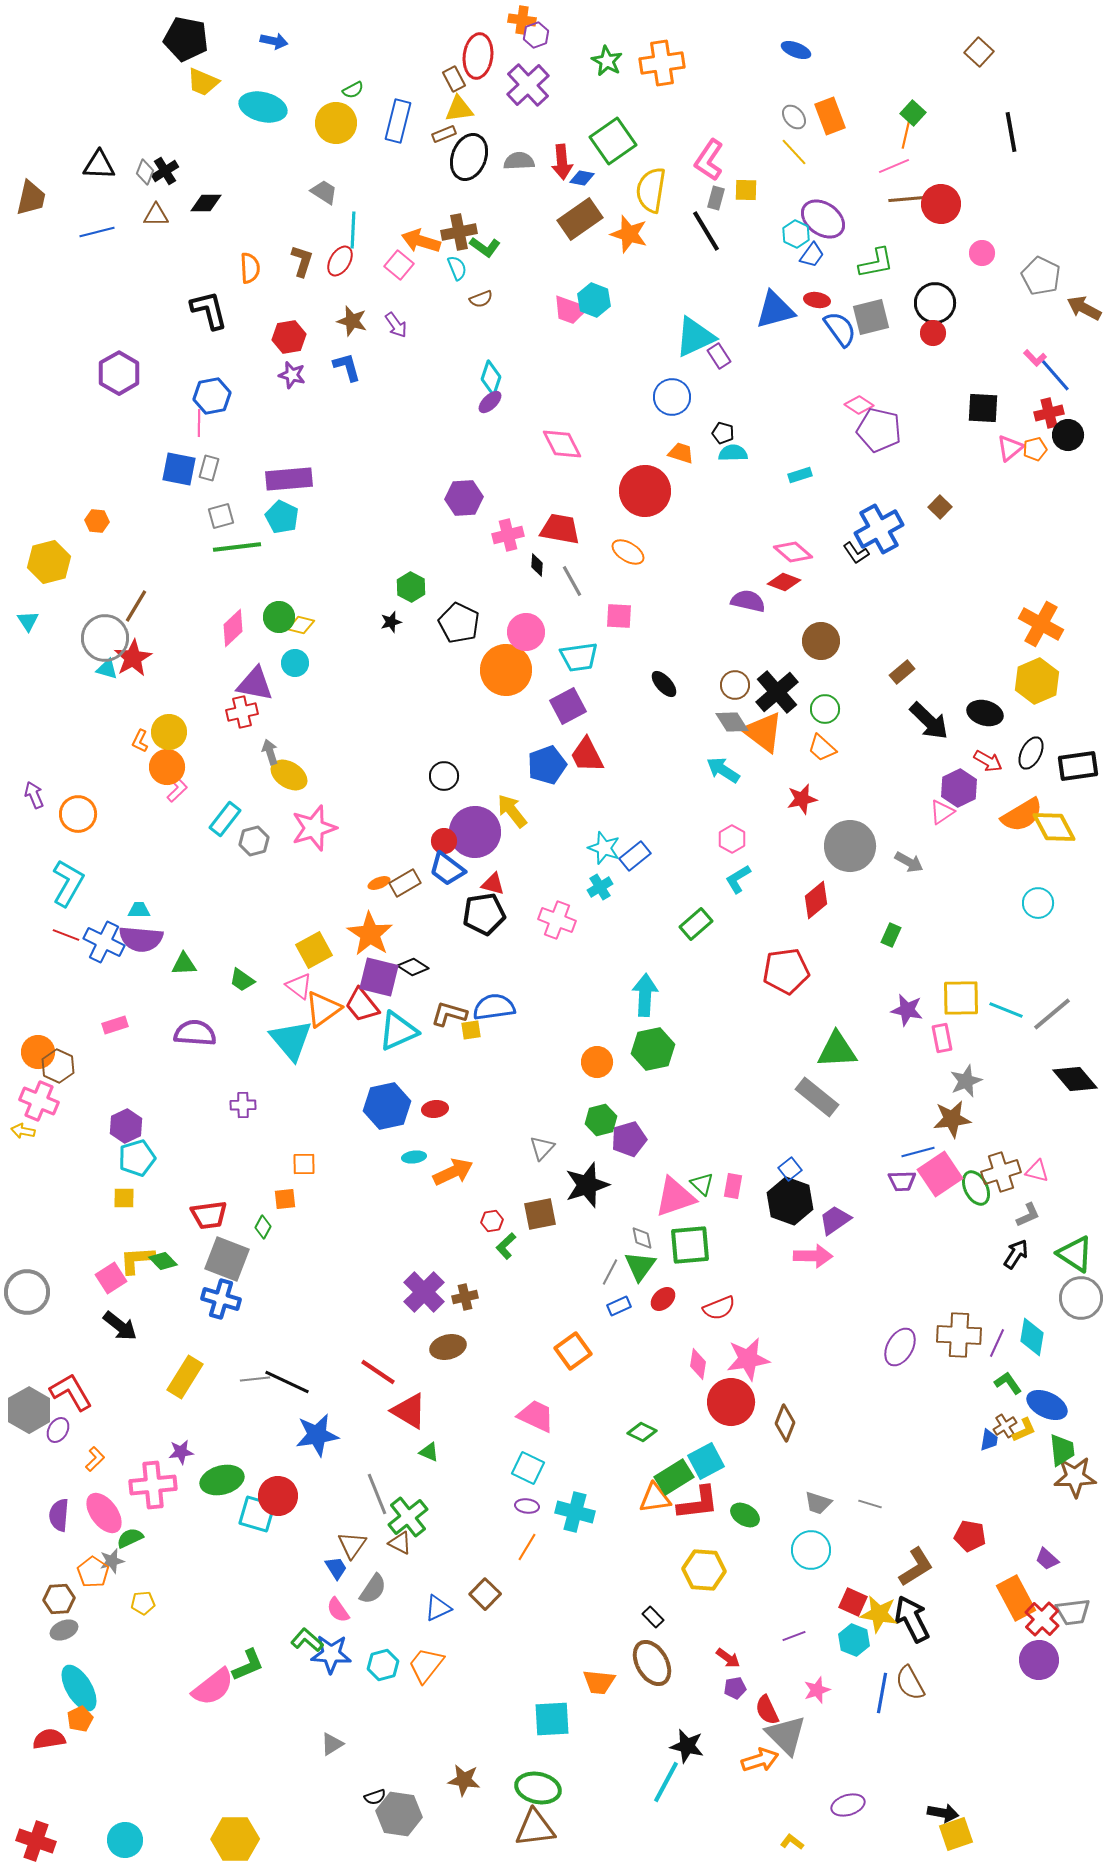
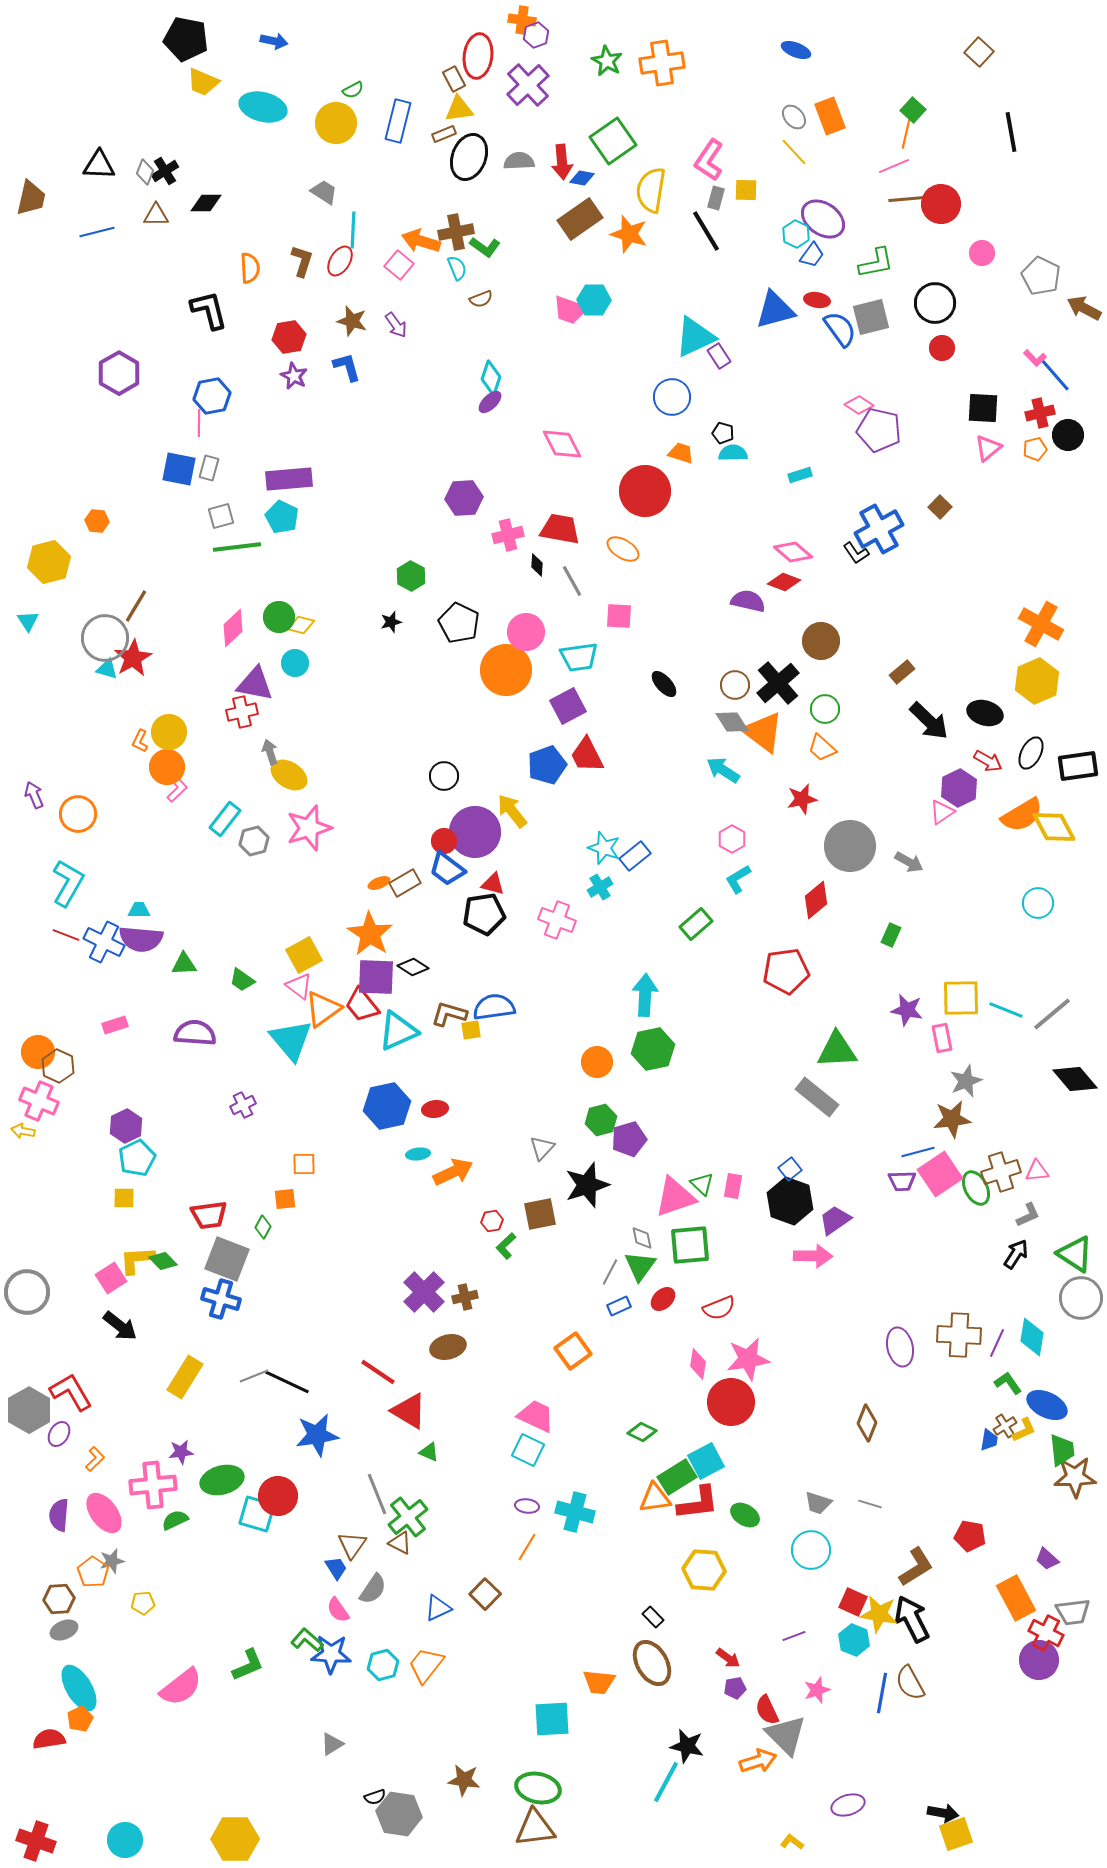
green square at (913, 113): moved 3 px up
brown cross at (459, 232): moved 3 px left
cyan hexagon at (594, 300): rotated 20 degrees counterclockwise
red circle at (933, 333): moved 9 px right, 15 px down
purple star at (292, 375): moved 2 px right, 1 px down; rotated 12 degrees clockwise
red cross at (1049, 413): moved 9 px left
pink triangle at (1010, 448): moved 22 px left
orange ellipse at (628, 552): moved 5 px left, 3 px up
green hexagon at (411, 587): moved 11 px up
black cross at (777, 692): moved 1 px right, 9 px up
pink star at (314, 828): moved 5 px left
yellow square at (314, 950): moved 10 px left, 5 px down
purple square at (379, 977): moved 3 px left; rotated 12 degrees counterclockwise
purple cross at (243, 1105): rotated 25 degrees counterclockwise
cyan ellipse at (414, 1157): moved 4 px right, 3 px up
cyan pentagon at (137, 1158): rotated 9 degrees counterclockwise
pink triangle at (1037, 1171): rotated 20 degrees counterclockwise
purple ellipse at (900, 1347): rotated 42 degrees counterclockwise
gray line at (255, 1379): moved 1 px left, 3 px up; rotated 16 degrees counterclockwise
brown diamond at (785, 1423): moved 82 px right
purple ellipse at (58, 1430): moved 1 px right, 4 px down
cyan square at (528, 1468): moved 18 px up
green rectangle at (674, 1477): moved 3 px right
green semicircle at (130, 1538): moved 45 px right, 18 px up
red cross at (1042, 1619): moved 4 px right, 14 px down; rotated 16 degrees counterclockwise
pink semicircle at (213, 1687): moved 32 px left
orange arrow at (760, 1760): moved 2 px left, 1 px down
